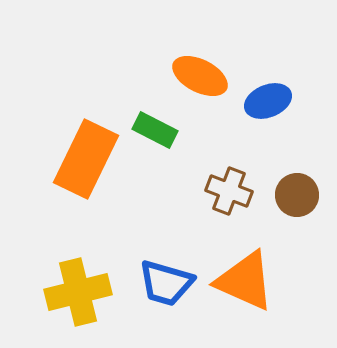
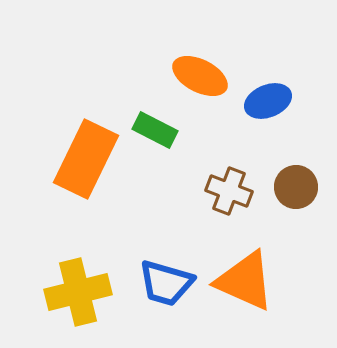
brown circle: moved 1 px left, 8 px up
